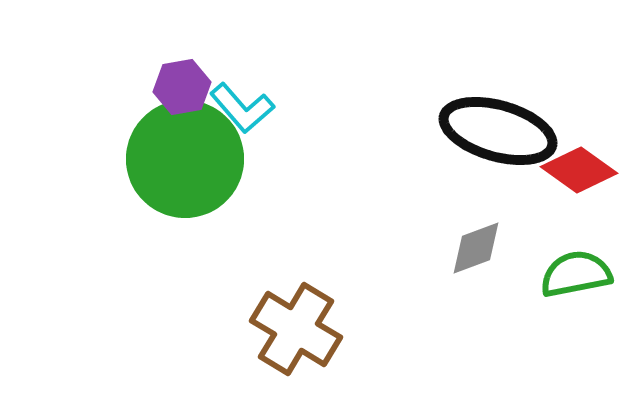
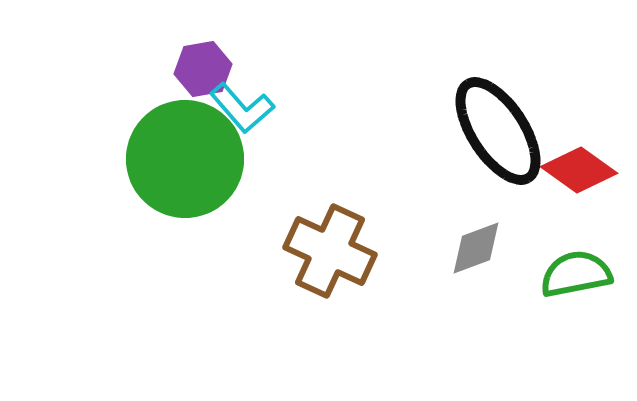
purple hexagon: moved 21 px right, 18 px up
black ellipse: rotated 41 degrees clockwise
brown cross: moved 34 px right, 78 px up; rotated 6 degrees counterclockwise
